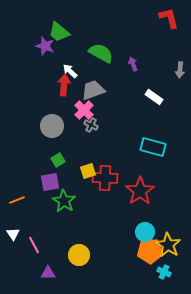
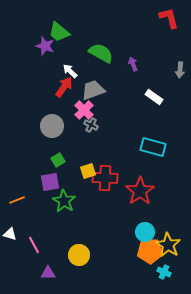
red arrow: moved 2 px down; rotated 30 degrees clockwise
white triangle: moved 3 px left; rotated 40 degrees counterclockwise
